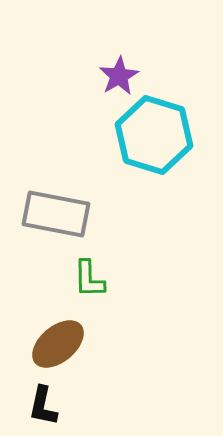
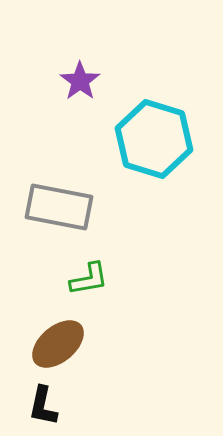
purple star: moved 39 px left, 5 px down; rotated 6 degrees counterclockwise
cyan hexagon: moved 4 px down
gray rectangle: moved 3 px right, 7 px up
green L-shape: rotated 99 degrees counterclockwise
